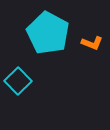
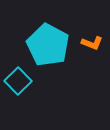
cyan pentagon: moved 12 px down
